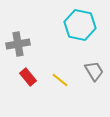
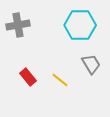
cyan hexagon: rotated 12 degrees counterclockwise
gray cross: moved 19 px up
gray trapezoid: moved 3 px left, 7 px up
